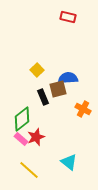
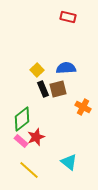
blue semicircle: moved 2 px left, 10 px up
black rectangle: moved 8 px up
orange cross: moved 2 px up
pink rectangle: moved 2 px down
